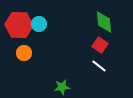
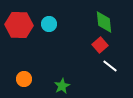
cyan circle: moved 10 px right
red square: rotated 14 degrees clockwise
orange circle: moved 26 px down
white line: moved 11 px right
green star: moved 1 px up; rotated 21 degrees counterclockwise
